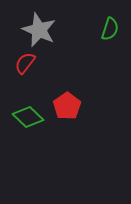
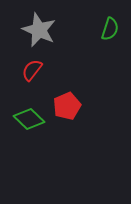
red semicircle: moved 7 px right, 7 px down
red pentagon: rotated 12 degrees clockwise
green diamond: moved 1 px right, 2 px down
